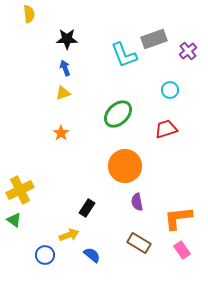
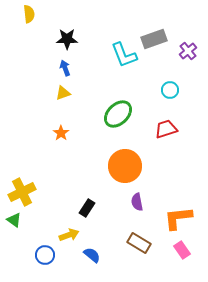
yellow cross: moved 2 px right, 2 px down
